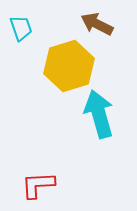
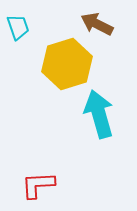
cyan trapezoid: moved 3 px left, 1 px up
yellow hexagon: moved 2 px left, 2 px up
